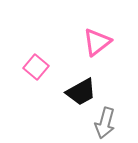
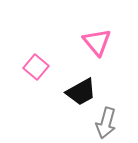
pink triangle: rotated 32 degrees counterclockwise
gray arrow: moved 1 px right
